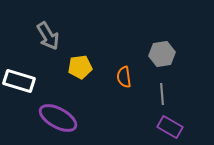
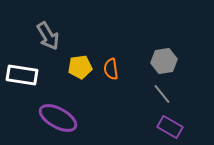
gray hexagon: moved 2 px right, 7 px down
orange semicircle: moved 13 px left, 8 px up
white rectangle: moved 3 px right, 6 px up; rotated 8 degrees counterclockwise
gray line: rotated 35 degrees counterclockwise
